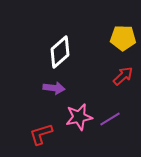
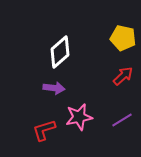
yellow pentagon: rotated 10 degrees clockwise
purple line: moved 12 px right, 1 px down
red L-shape: moved 3 px right, 4 px up
